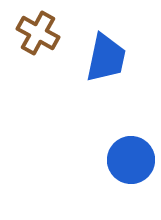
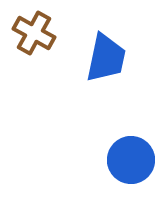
brown cross: moved 4 px left
